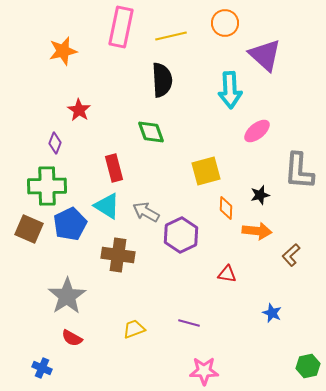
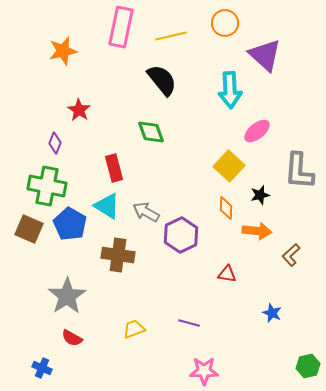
black semicircle: rotated 36 degrees counterclockwise
yellow square: moved 23 px right, 5 px up; rotated 32 degrees counterclockwise
green cross: rotated 12 degrees clockwise
blue pentagon: rotated 16 degrees counterclockwise
